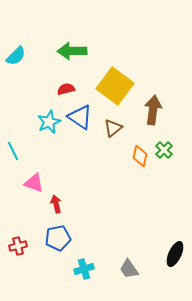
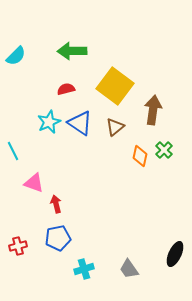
blue triangle: moved 6 px down
brown triangle: moved 2 px right, 1 px up
